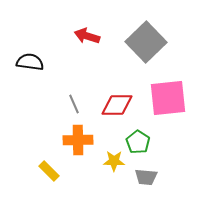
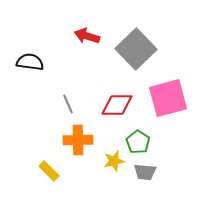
gray square: moved 10 px left, 7 px down
pink square: rotated 9 degrees counterclockwise
gray line: moved 6 px left
yellow star: rotated 15 degrees counterclockwise
gray trapezoid: moved 1 px left, 5 px up
